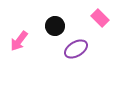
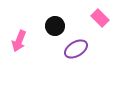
pink arrow: rotated 15 degrees counterclockwise
